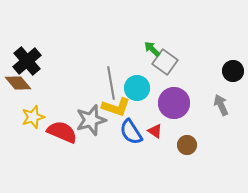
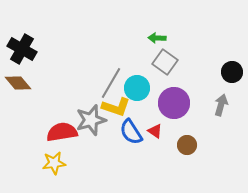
green arrow: moved 5 px right, 11 px up; rotated 42 degrees counterclockwise
black cross: moved 5 px left, 12 px up; rotated 20 degrees counterclockwise
black circle: moved 1 px left, 1 px down
gray line: rotated 40 degrees clockwise
gray arrow: rotated 40 degrees clockwise
yellow star: moved 21 px right, 46 px down; rotated 10 degrees clockwise
red semicircle: rotated 32 degrees counterclockwise
